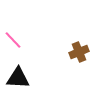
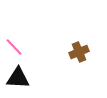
pink line: moved 1 px right, 7 px down
